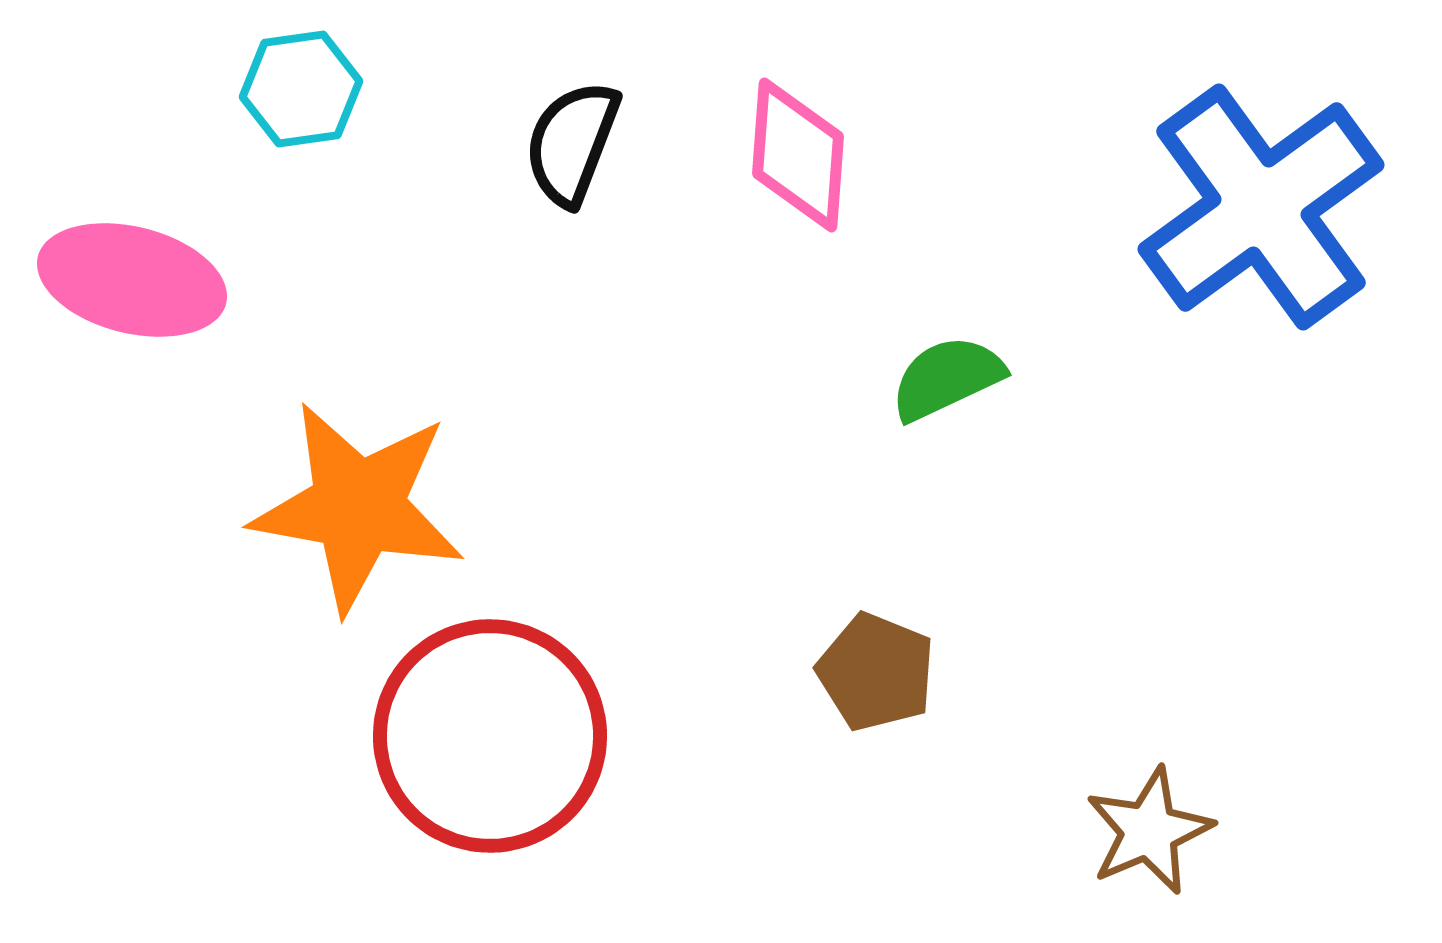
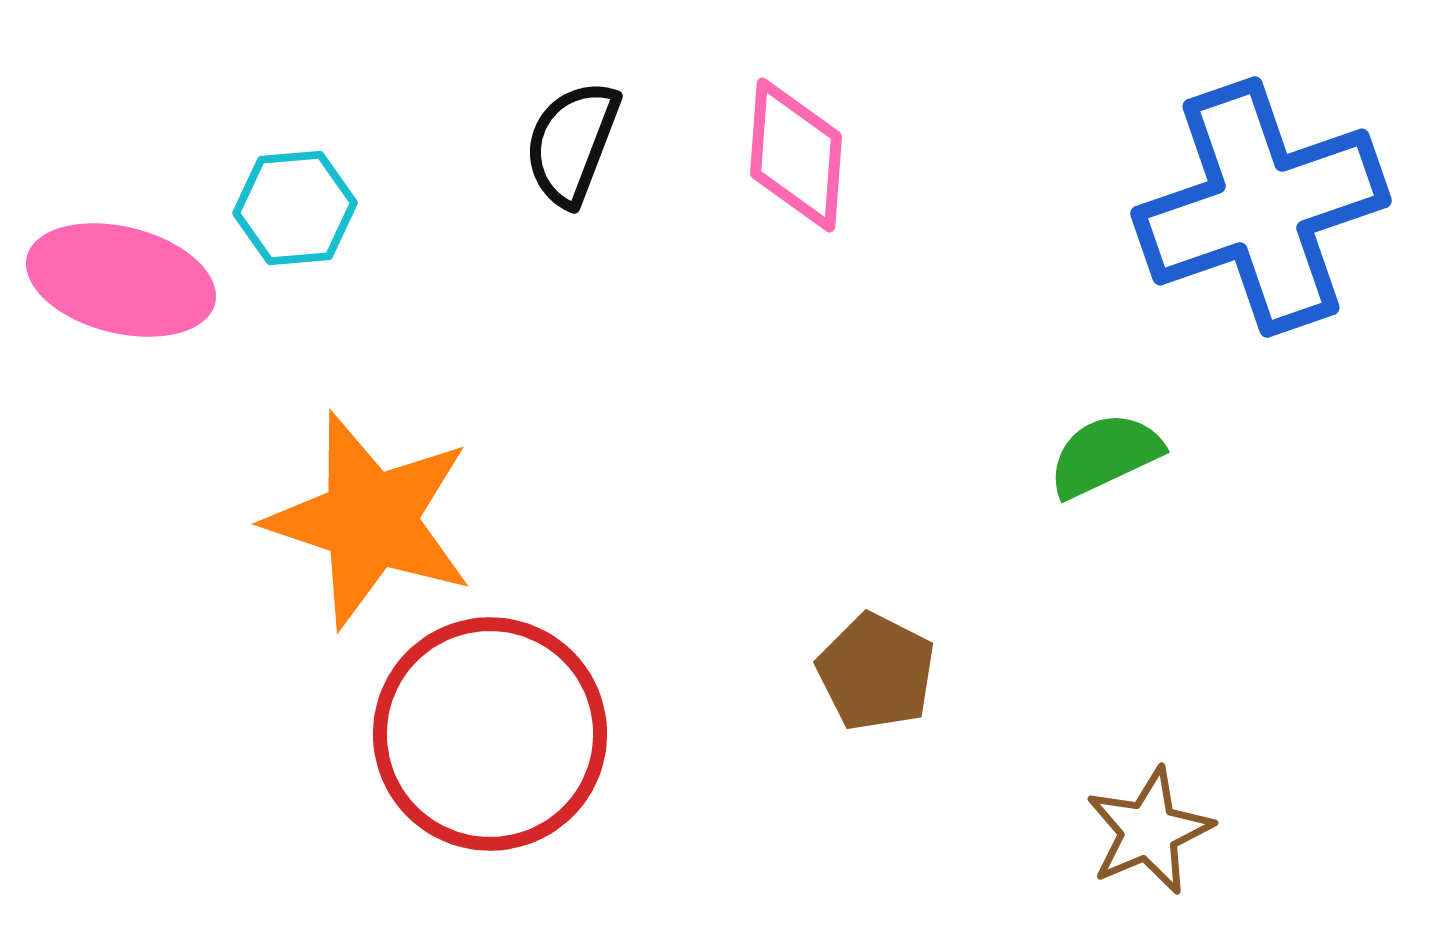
cyan hexagon: moved 6 px left, 119 px down; rotated 3 degrees clockwise
pink diamond: moved 2 px left
blue cross: rotated 17 degrees clockwise
pink ellipse: moved 11 px left
green semicircle: moved 158 px right, 77 px down
orange star: moved 12 px right, 13 px down; rotated 8 degrees clockwise
brown pentagon: rotated 5 degrees clockwise
red circle: moved 2 px up
